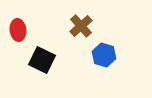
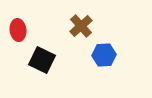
blue hexagon: rotated 20 degrees counterclockwise
